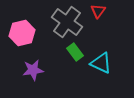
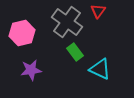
cyan triangle: moved 1 px left, 6 px down
purple star: moved 2 px left
